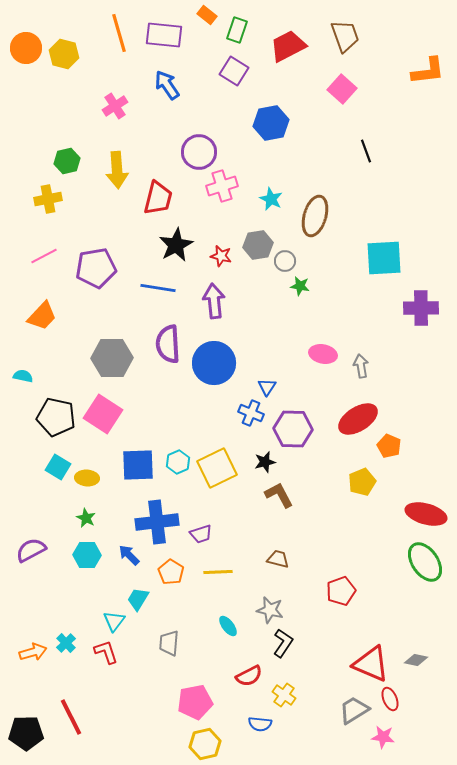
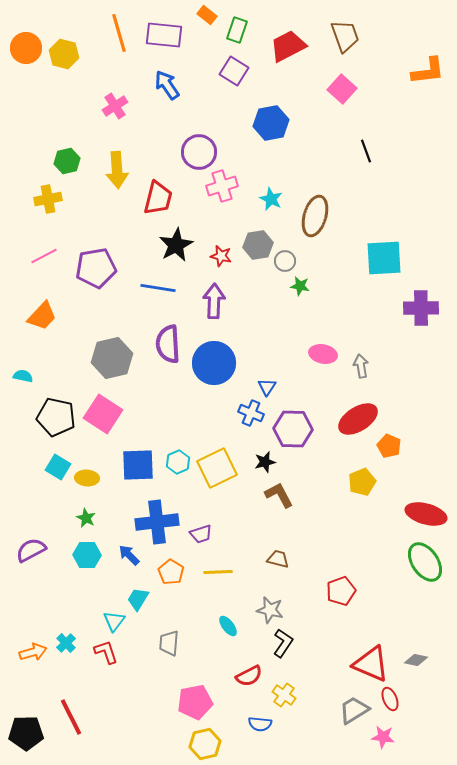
purple arrow at (214, 301): rotated 8 degrees clockwise
gray hexagon at (112, 358): rotated 12 degrees counterclockwise
